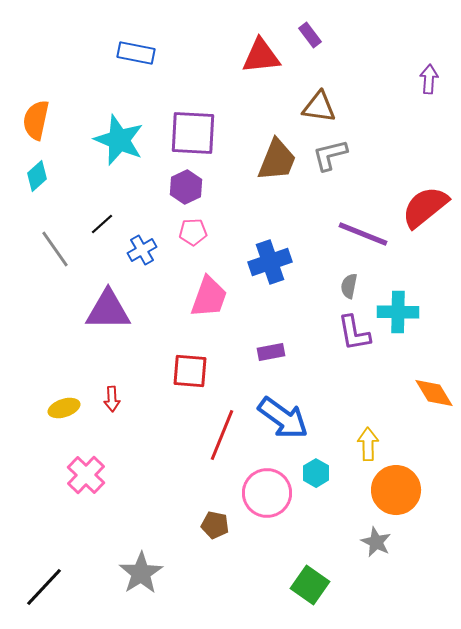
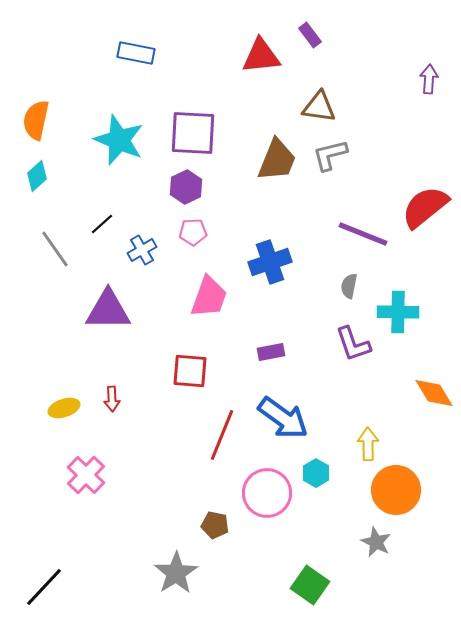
purple L-shape at (354, 333): moved 1 px left, 11 px down; rotated 9 degrees counterclockwise
gray star at (141, 573): moved 35 px right
